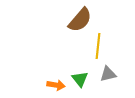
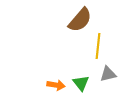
green triangle: moved 1 px right, 4 px down
